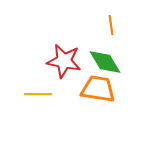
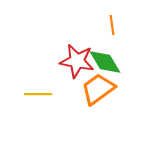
orange line: moved 1 px right
red star: moved 13 px right
orange trapezoid: rotated 45 degrees counterclockwise
